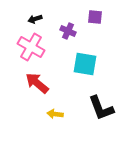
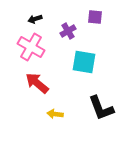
purple cross: rotated 35 degrees clockwise
cyan square: moved 1 px left, 2 px up
